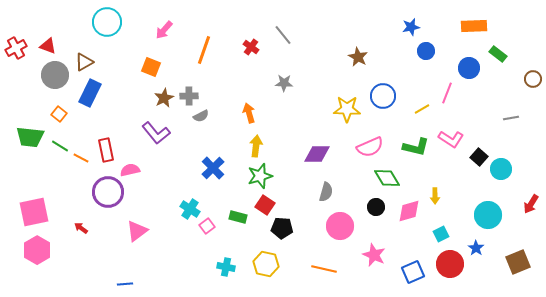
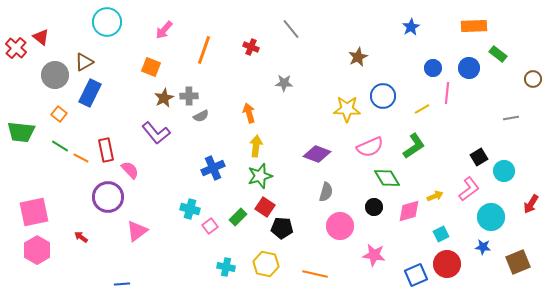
blue star at (411, 27): rotated 18 degrees counterclockwise
gray line at (283, 35): moved 8 px right, 6 px up
red triangle at (48, 46): moved 7 px left, 9 px up; rotated 18 degrees clockwise
red cross at (251, 47): rotated 14 degrees counterclockwise
red cross at (16, 48): rotated 20 degrees counterclockwise
blue circle at (426, 51): moved 7 px right, 17 px down
brown star at (358, 57): rotated 18 degrees clockwise
pink line at (447, 93): rotated 15 degrees counterclockwise
green trapezoid at (30, 137): moved 9 px left, 5 px up
pink L-shape at (451, 139): moved 18 px right, 50 px down; rotated 70 degrees counterclockwise
green L-shape at (416, 147): moved 2 px left, 1 px up; rotated 48 degrees counterclockwise
purple diamond at (317, 154): rotated 20 degrees clockwise
black square at (479, 157): rotated 18 degrees clockwise
blue cross at (213, 168): rotated 20 degrees clockwise
cyan circle at (501, 169): moved 3 px right, 2 px down
pink semicircle at (130, 170): rotated 60 degrees clockwise
purple circle at (108, 192): moved 5 px down
yellow arrow at (435, 196): rotated 112 degrees counterclockwise
red square at (265, 205): moved 2 px down
black circle at (376, 207): moved 2 px left
cyan cross at (190, 209): rotated 18 degrees counterclockwise
cyan circle at (488, 215): moved 3 px right, 2 px down
green rectangle at (238, 217): rotated 60 degrees counterclockwise
pink square at (207, 226): moved 3 px right
red arrow at (81, 228): moved 9 px down
blue star at (476, 248): moved 7 px right, 1 px up; rotated 28 degrees counterclockwise
pink star at (374, 255): rotated 15 degrees counterclockwise
red circle at (450, 264): moved 3 px left
orange line at (324, 269): moved 9 px left, 5 px down
blue square at (413, 272): moved 3 px right, 3 px down
blue line at (125, 284): moved 3 px left
